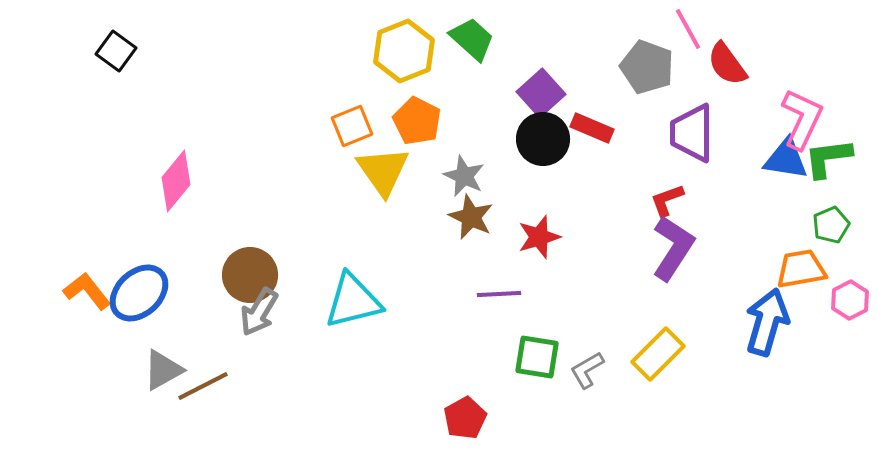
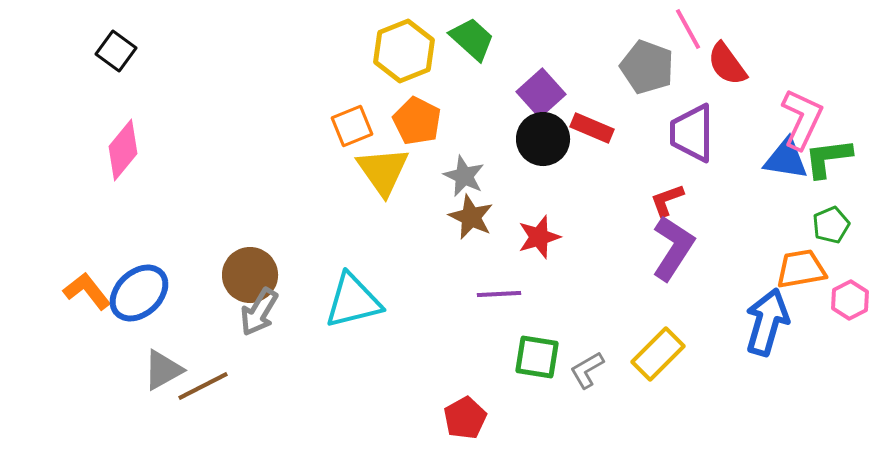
pink diamond: moved 53 px left, 31 px up
